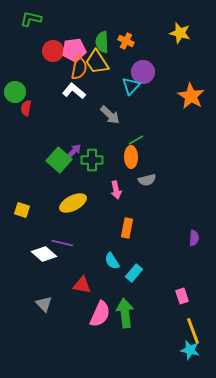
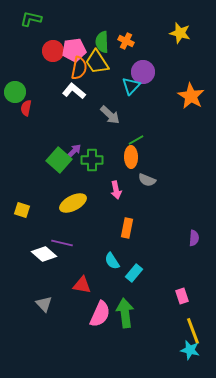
gray semicircle: rotated 36 degrees clockwise
